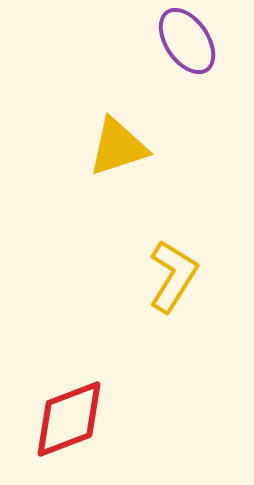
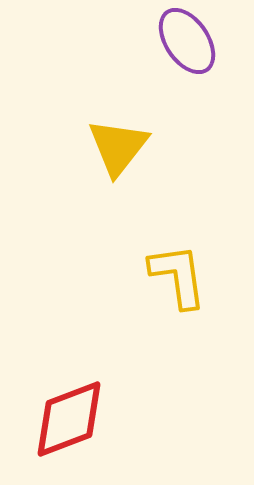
yellow triangle: rotated 34 degrees counterclockwise
yellow L-shape: moved 5 px right; rotated 40 degrees counterclockwise
